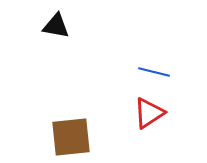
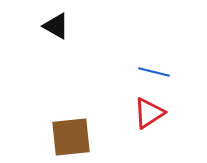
black triangle: rotated 20 degrees clockwise
